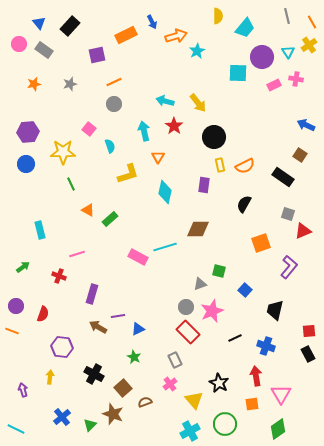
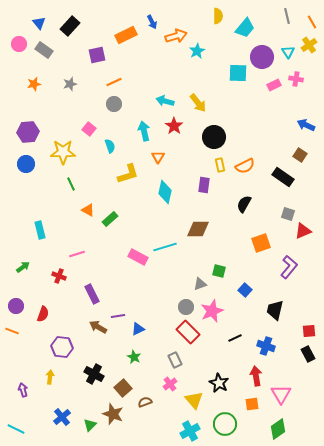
purple rectangle at (92, 294): rotated 42 degrees counterclockwise
